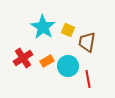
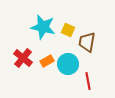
cyan star: rotated 20 degrees counterclockwise
red cross: rotated 18 degrees counterclockwise
cyan circle: moved 2 px up
red line: moved 2 px down
